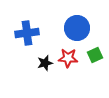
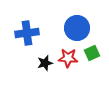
green square: moved 3 px left, 2 px up
